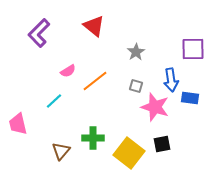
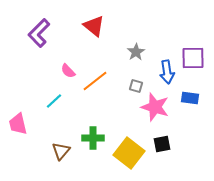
purple square: moved 9 px down
pink semicircle: rotated 77 degrees clockwise
blue arrow: moved 4 px left, 8 px up
